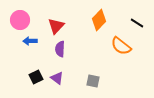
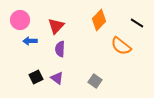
gray square: moved 2 px right; rotated 24 degrees clockwise
